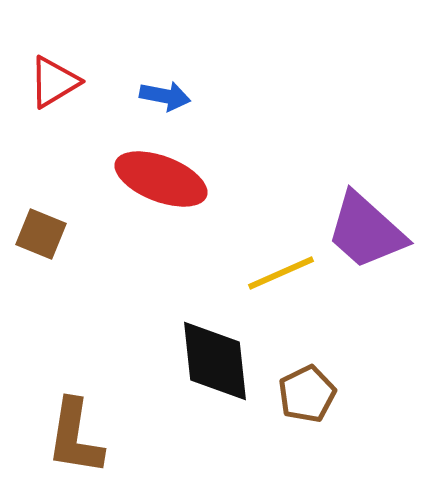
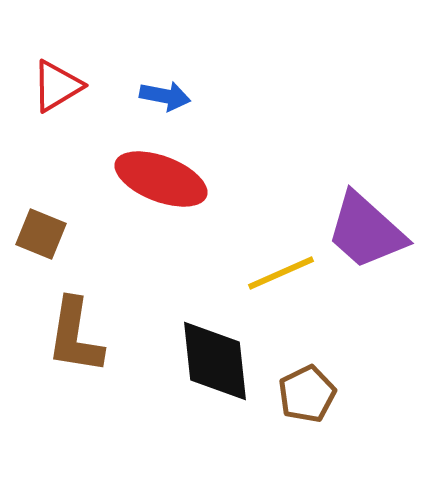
red triangle: moved 3 px right, 4 px down
brown L-shape: moved 101 px up
